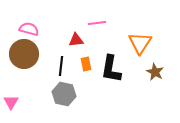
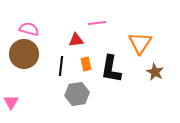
gray hexagon: moved 13 px right; rotated 20 degrees counterclockwise
